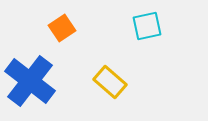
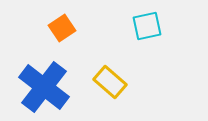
blue cross: moved 14 px right, 6 px down
